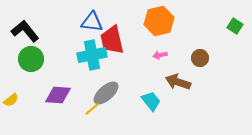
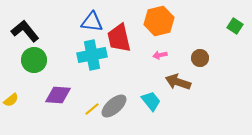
red trapezoid: moved 7 px right, 2 px up
green circle: moved 3 px right, 1 px down
gray ellipse: moved 8 px right, 13 px down
